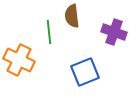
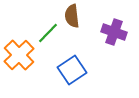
green line: moved 1 px left, 1 px down; rotated 50 degrees clockwise
orange cross: moved 5 px up; rotated 20 degrees clockwise
blue square: moved 13 px left, 2 px up; rotated 12 degrees counterclockwise
